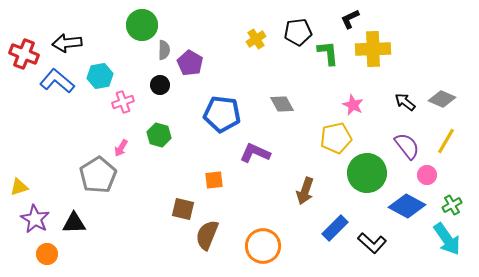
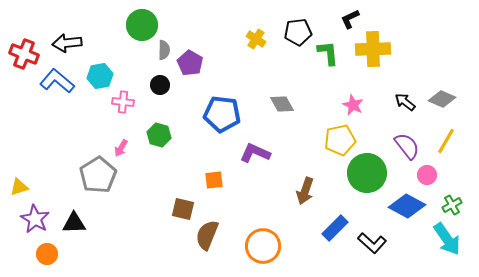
yellow cross at (256, 39): rotated 24 degrees counterclockwise
pink cross at (123, 102): rotated 25 degrees clockwise
yellow pentagon at (336, 138): moved 4 px right, 2 px down
